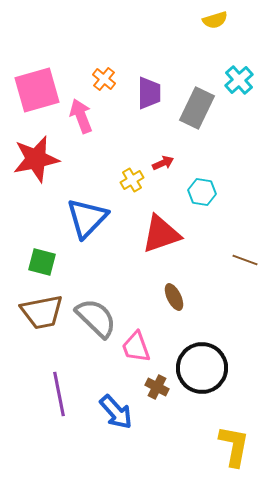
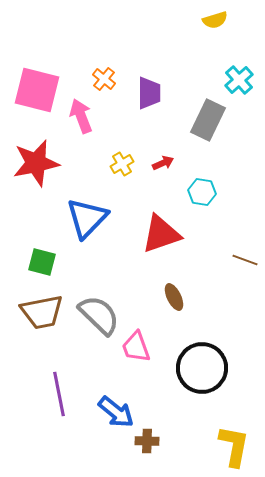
pink square: rotated 30 degrees clockwise
gray rectangle: moved 11 px right, 12 px down
red star: moved 4 px down
yellow cross: moved 10 px left, 16 px up
gray semicircle: moved 3 px right, 3 px up
brown cross: moved 10 px left, 54 px down; rotated 25 degrees counterclockwise
blue arrow: rotated 9 degrees counterclockwise
